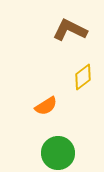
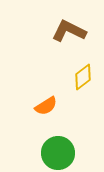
brown L-shape: moved 1 px left, 1 px down
